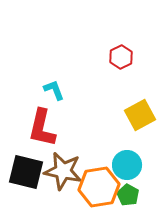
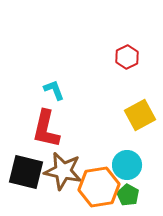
red hexagon: moved 6 px right
red L-shape: moved 4 px right, 1 px down
